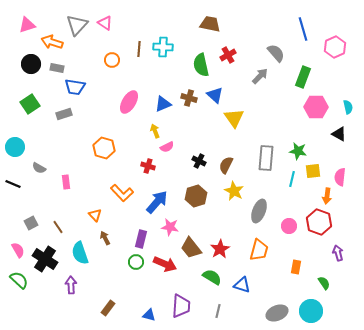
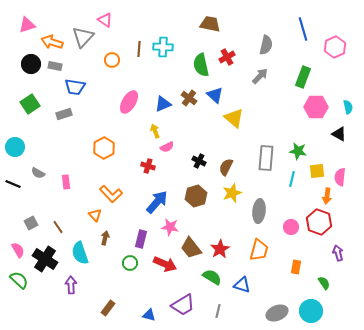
pink triangle at (105, 23): moved 3 px up
gray triangle at (77, 25): moved 6 px right, 12 px down
gray semicircle at (276, 53): moved 10 px left, 8 px up; rotated 54 degrees clockwise
red cross at (228, 55): moved 1 px left, 2 px down
gray rectangle at (57, 68): moved 2 px left, 2 px up
brown cross at (189, 98): rotated 21 degrees clockwise
yellow triangle at (234, 118): rotated 15 degrees counterclockwise
orange hexagon at (104, 148): rotated 15 degrees clockwise
brown semicircle at (226, 165): moved 2 px down
gray semicircle at (39, 168): moved 1 px left, 5 px down
yellow square at (313, 171): moved 4 px right
yellow star at (234, 191): moved 2 px left, 2 px down; rotated 24 degrees clockwise
orange L-shape at (122, 193): moved 11 px left, 1 px down
gray ellipse at (259, 211): rotated 15 degrees counterclockwise
pink circle at (289, 226): moved 2 px right, 1 px down
brown arrow at (105, 238): rotated 40 degrees clockwise
green circle at (136, 262): moved 6 px left, 1 px down
purple trapezoid at (181, 306): moved 2 px right, 1 px up; rotated 55 degrees clockwise
